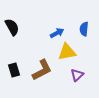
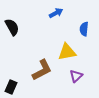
blue arrow: moved 1 px left, 20 px up
black rectangle: moved 3 px left, 17 px down; rotated 40 degrees clockwise
purple triangle: moved 1 px left, 1 px down
